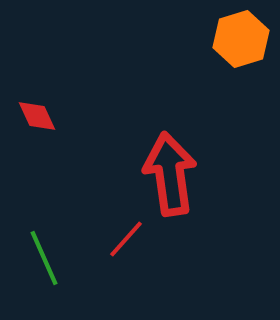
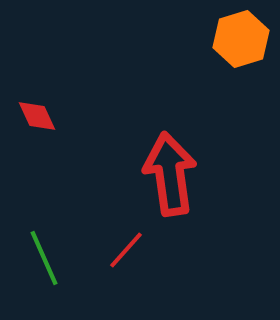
red line: moved 11 px down
